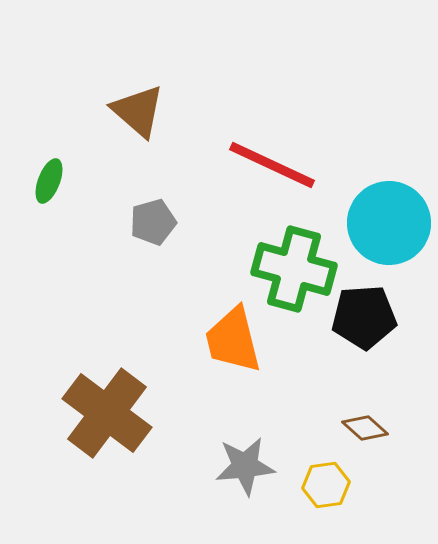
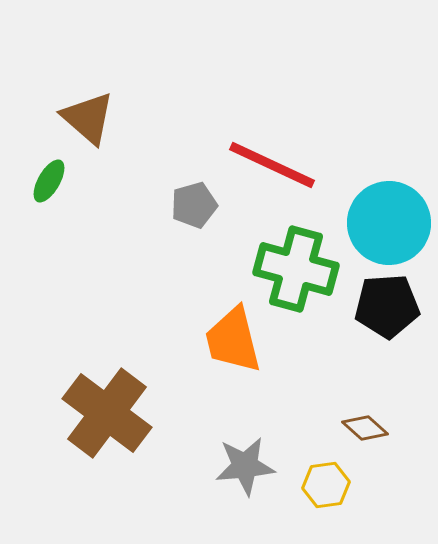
brown triangle: moved 50 px left, 7 px down
green ellipse: rotated 9 degrees clockwise
gray pentagon: moved 41 px right, 17 px up
green cross: moved 2 px right
black pentagon: moved 23 px right, 11 px up
